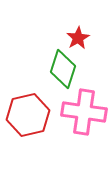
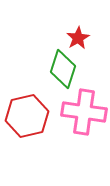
red hexagon: moved 1 px left, 1 px down
